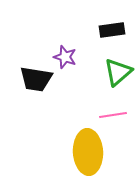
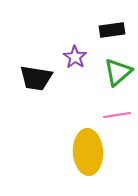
purple star: moved 10 px right; rotated 15 degrees clockwise
black trapezoid: moved 1 px up
pink line: moved 4 px right
